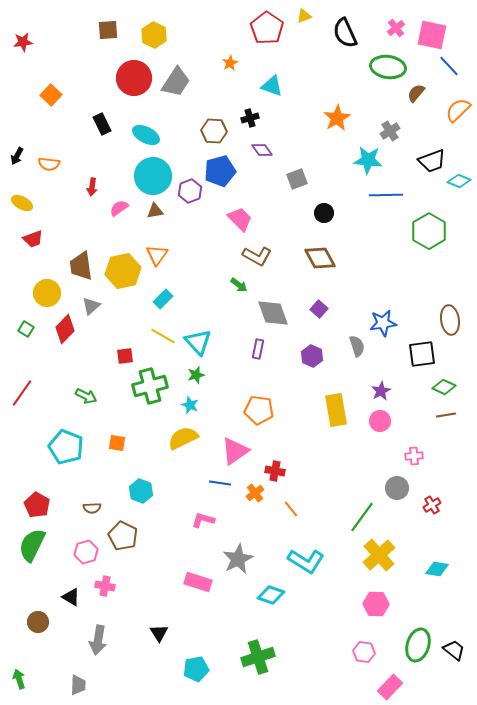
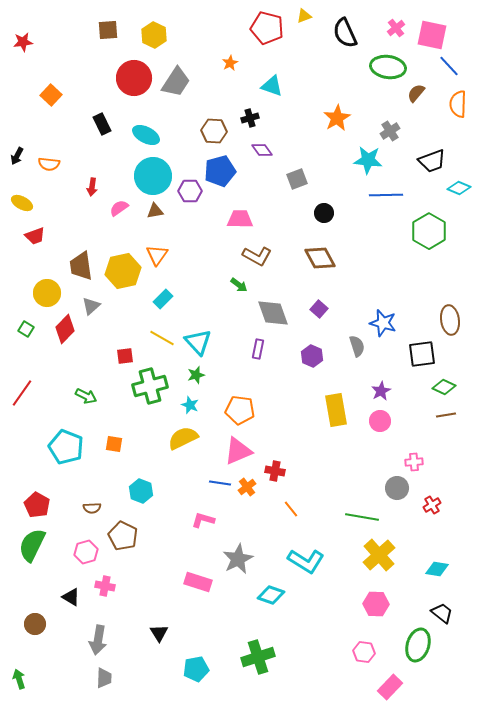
red pentagon at (267, 28): rotated 20 degrees counterclockwise
orange semicircle at (458, 110): moved 6 px up; rotated 44 degrees counterclockwise
cyan diamond at (459, 181): moved 7 px down
purple hexagon at (190, 191): rotated 20 degrees clockwise
pink trapezoid at (240, 219): rotated 44 degrees counterclockwise
red trapezoid at (33, 239): moved 2 px right, 3 px up
blue star at (383, 323): rotated 24 degrees clockwise
yellow line at (163, 336): moved 1 px left, 2 px down
orange pentagon at (259, 410): moved 19 px left
orange square at (117, 443): moved 3 px left, 1 px down
pink triangle at (235, 451): moved 3 px right; rotated 12 degrees clockwise
pink cross at (414, 456): moved 6 px down
orange cross at (255, 493): moved 8 px left, 6 px up
green line at (362, 517): rotated 64 degrees clockwise
brown circle at (38, 622): moved 3 px left, 2 px down
black trapezoid at (454, 650): moved 12 px left, 37 px up
gray trapezoid at (78, 685): moved 26 px right, 7 px up
